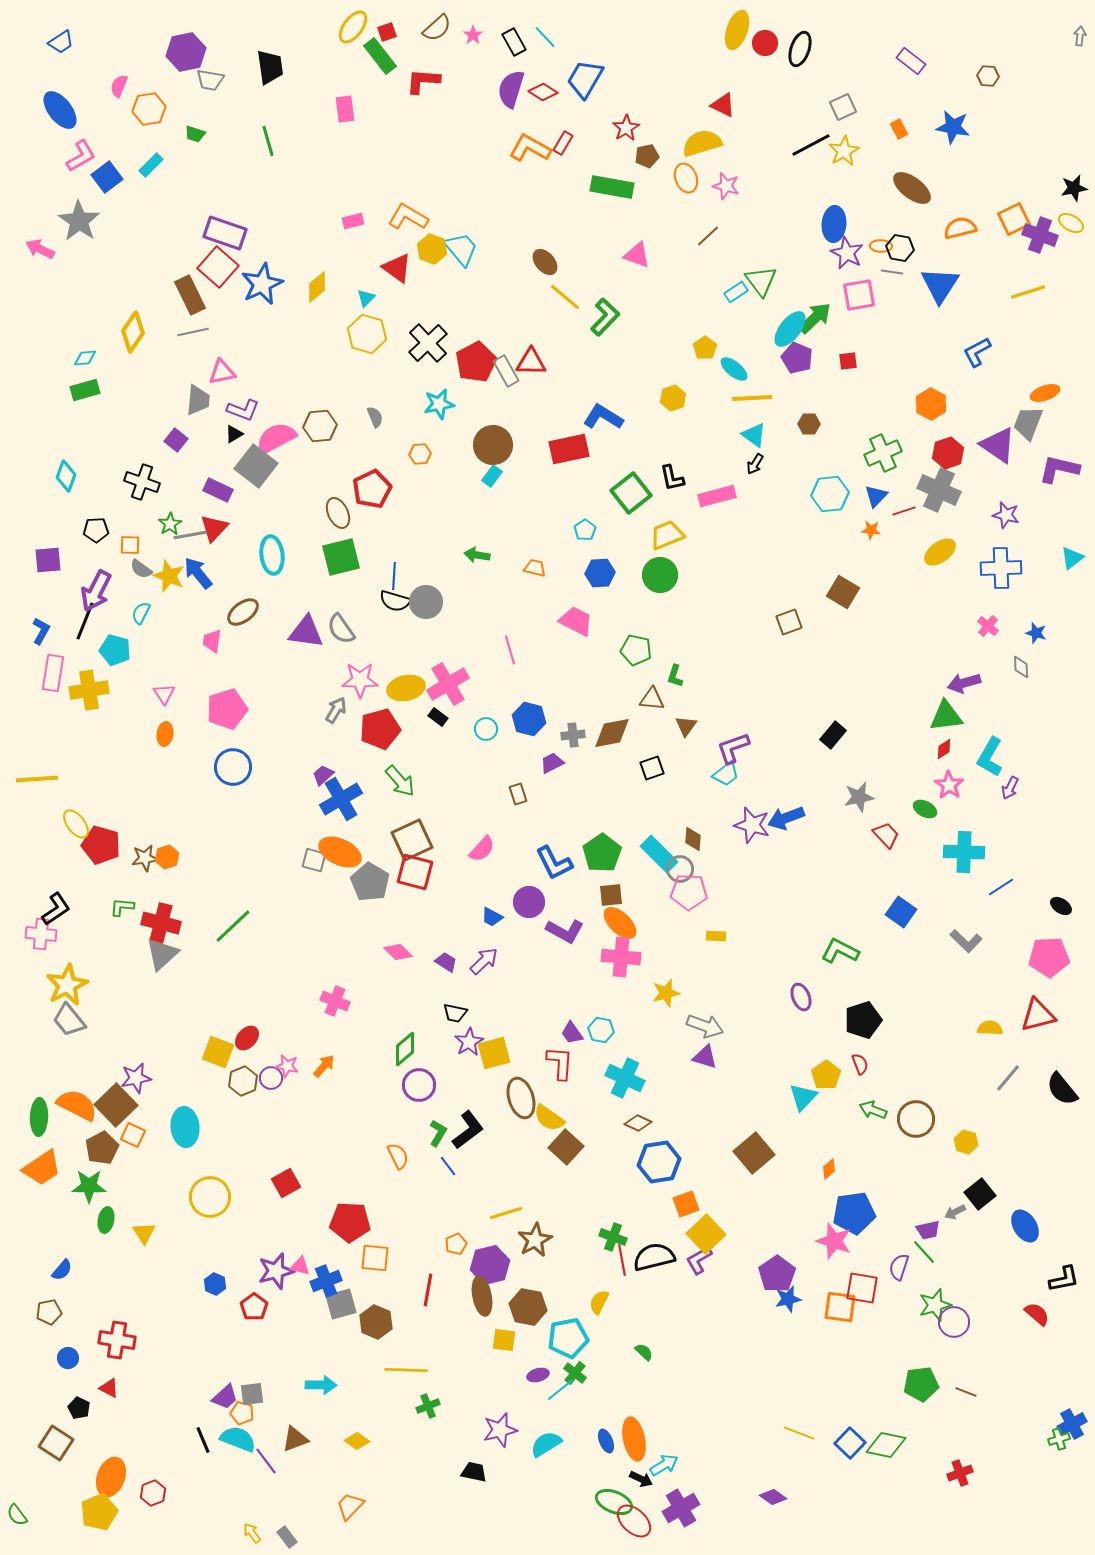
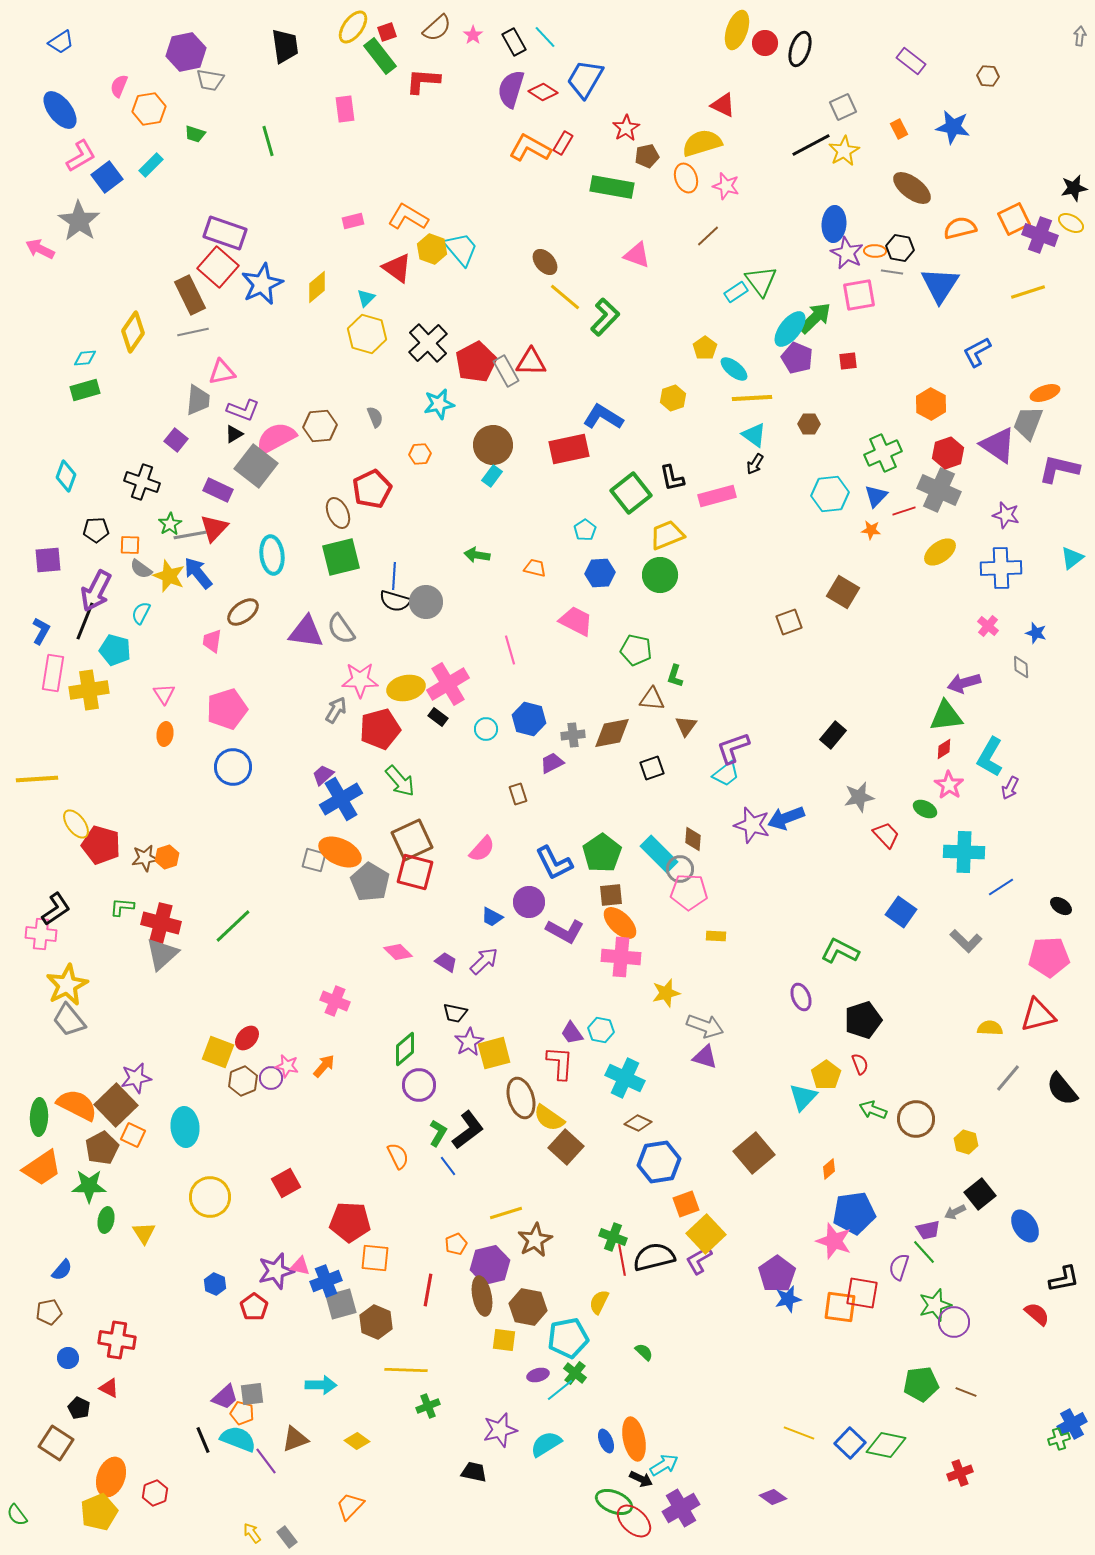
black trapezoid at (270, 67): moved 15 px right, 21 px up
orange ellipse at (881, 246): moved 6 px left, 5 px down
red square at (862, 1288): moved 5 px down
red hexagon at (153, 1493): moved 2 px right
